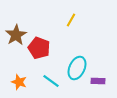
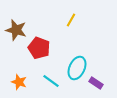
brown star: moved 5 px up; rotated 25 degrees counterclockwise
purple rectangle: moved 2 px left, 2 px down; rotated 32 degrees clockwise
